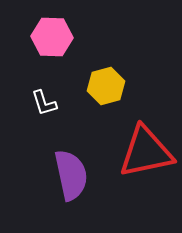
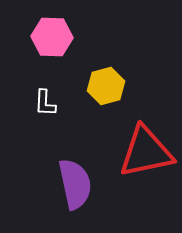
white L-shape: moved 1 px right; rotated 20 degrees clockwise
purple semicircle: moved 4 px right, 9 px down
